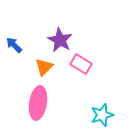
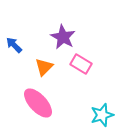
purple star: moved 3 px right, 3 px up
pink ellipse: rotated 52 degrees counterclockwise
